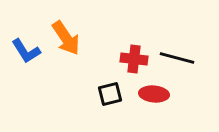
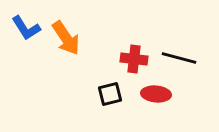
blue L-shape: moved 23 px up
black line: moved 2 px right
red ellipse: moved 2 px right
